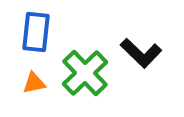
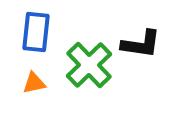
black L-shape: moved 9 px up; rotated 36 degrees counterclockwise
green cross: moved 4 px right, 8 px up
